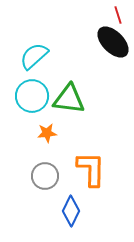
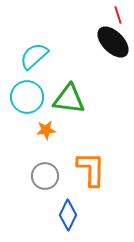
cyan circle: moved 5 px left, 1 px down
orange star: moved 1 px left, 3 px up
blue diamond: moved 3 px left, 4 px down
